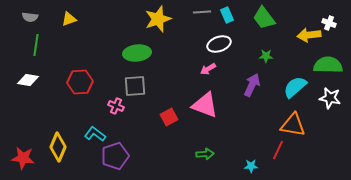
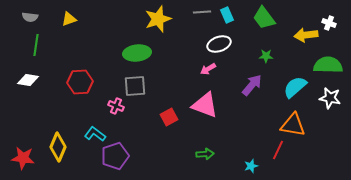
yellow arrow: moved 3 px left
purple arrow: rotated 15 degrees clockwise
cyan star: rotated 16 degrees counterclockwise
